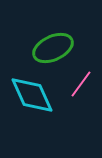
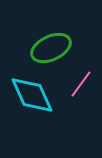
green ellipse: moved 2 px left
